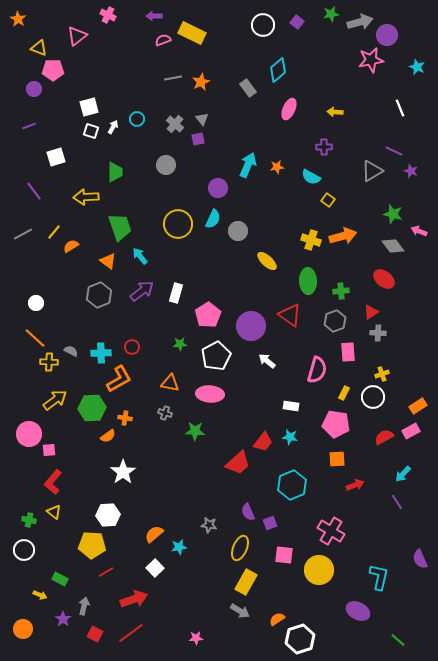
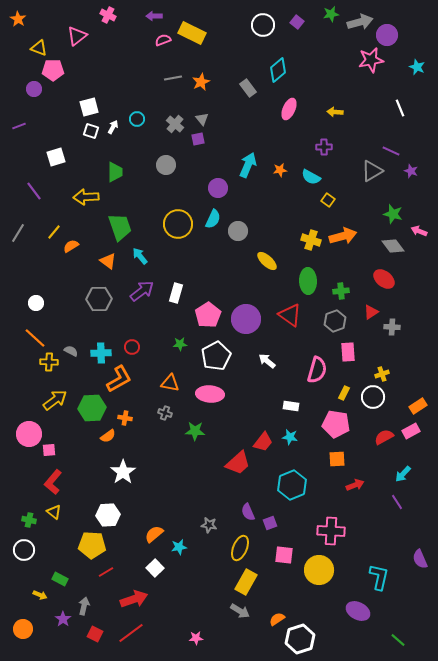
purple line at (29, 126): moved 10 px left
purple line at (394, 151): moved 3 px left
orange star at (277, 167): moved 3 px right, 3 px down
gray line at (23, 234): moved 5 px left, 1 px up; rotated 30 degrees counterclockwise
gray hexagon at (99, 295): moved 4 px down; rotated 20 degrees clockwise
purple circle at (251, 326): moved 5 px left, 7 px up
gray cross at (378, 333): moved 14 px right, 6 px up
pink cross at (331, 531): rotated 28 degrees counterclockwise
